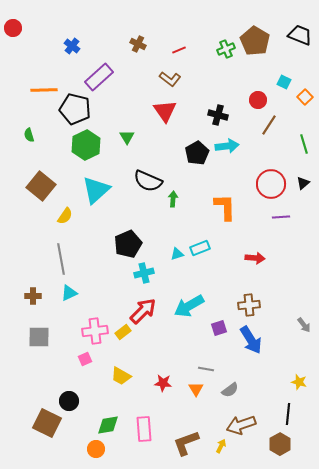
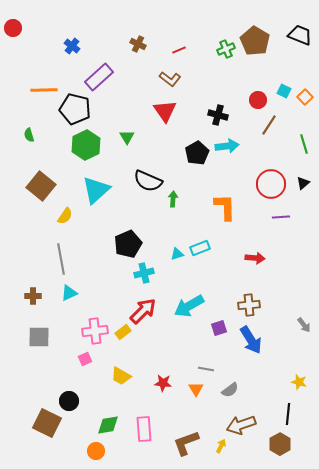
cyan square at (284, 82): moved 9 px down
orange circle at (96, 449): moved 2 px down
